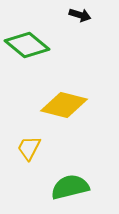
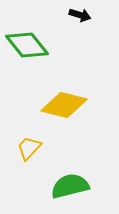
green diamond: rotated 12 degrees clockwise
yellow trapezoid: rotated 16 degrees clockwise
green semicircle: moved 1 px up
